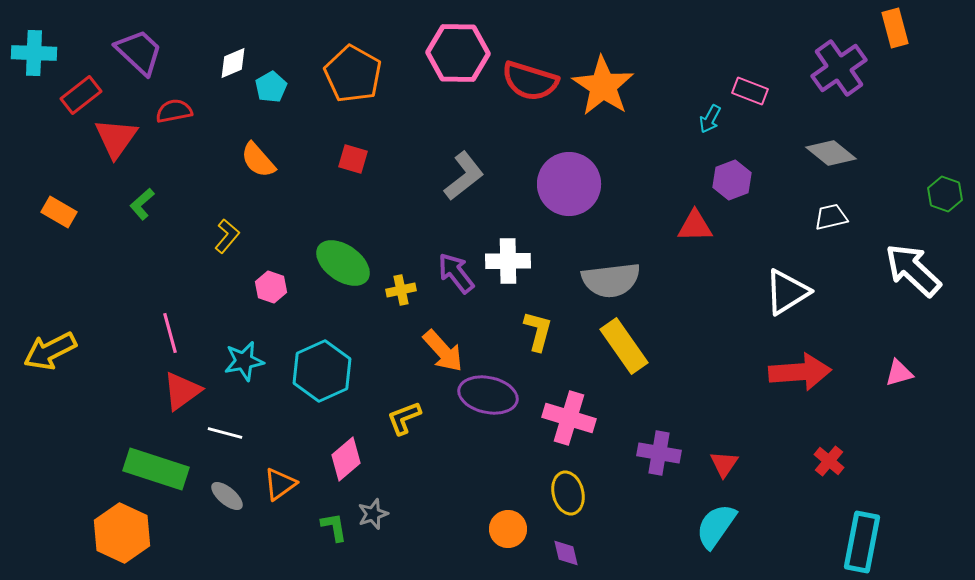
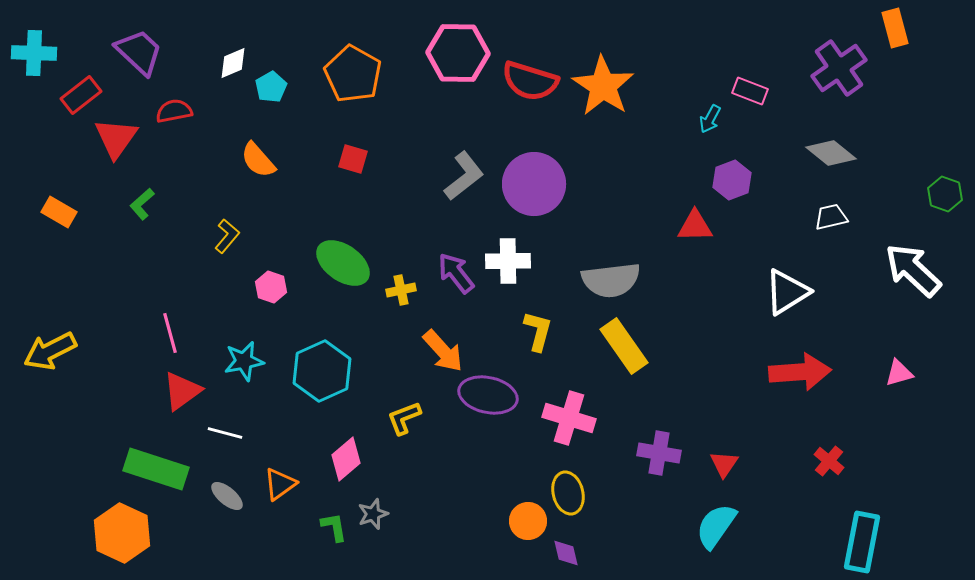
purple circle at (569, 184): moved 35 px left
orange circle at (508, 529): moved 20 px right, 8 px up
